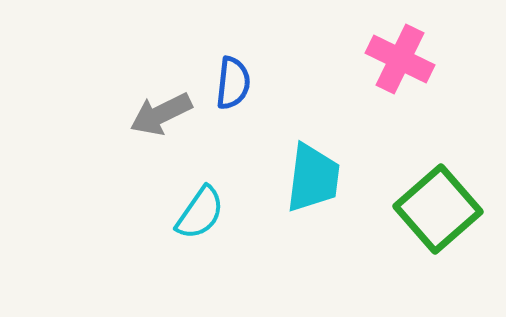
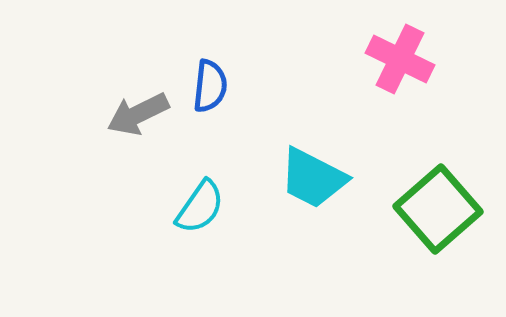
blue semicircle: moved 23 px left, 3 px down
gray arrow: moved 23 px left
cyan trapezoid: rotated 110 degrees clockwise
cyan semicircle: moved 6 px up
